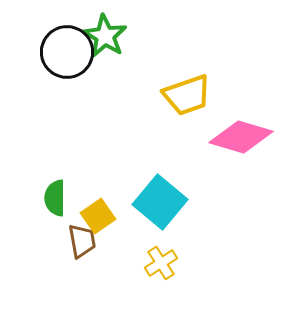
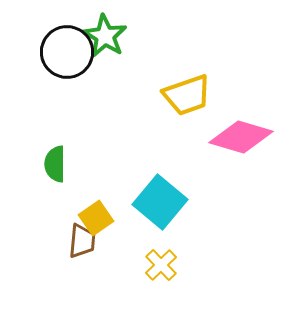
green semicircle: moved 34 px up
yellow square: moved 2 px left, 2 px down
brown trapezoid: rotated 15 degrees clockwise
yellow cross: moved 2 px down; rotated 12 degrees counterclockwise
